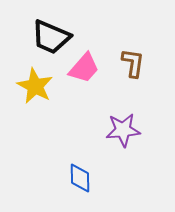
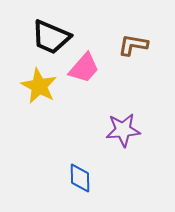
brown L-shape: moved 18 px up; rotated 88 degrees counterclockwise
yellow star: moved 4 px right
